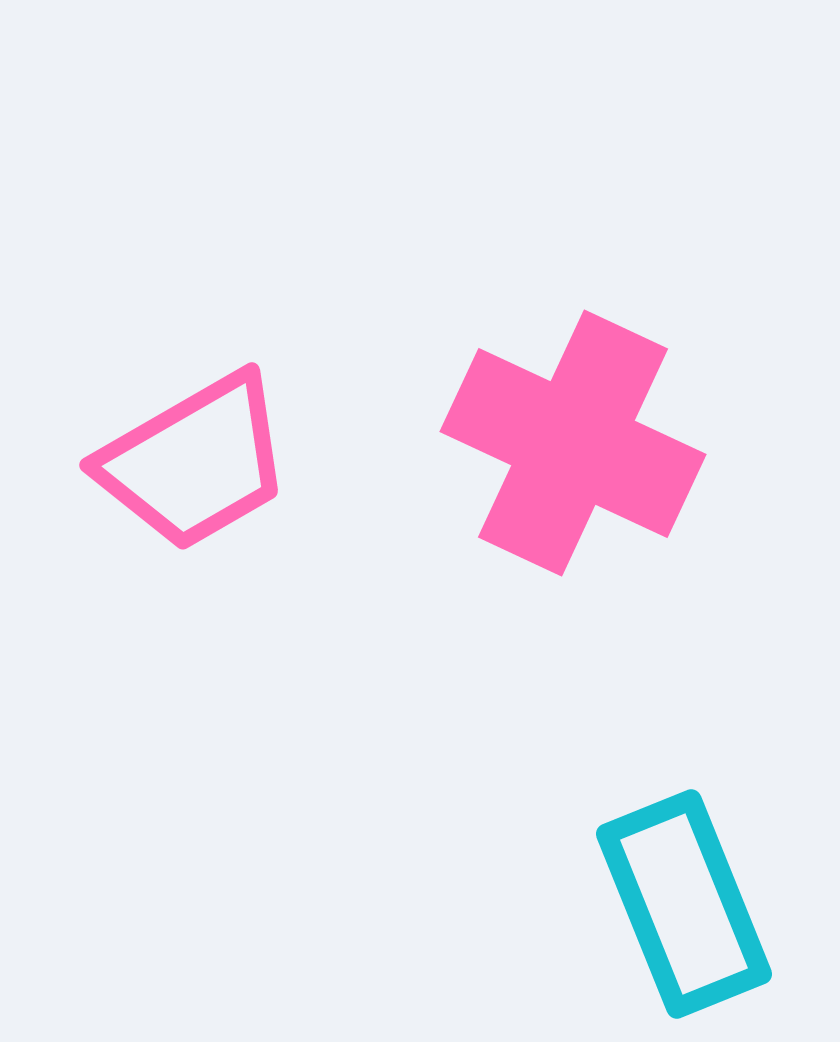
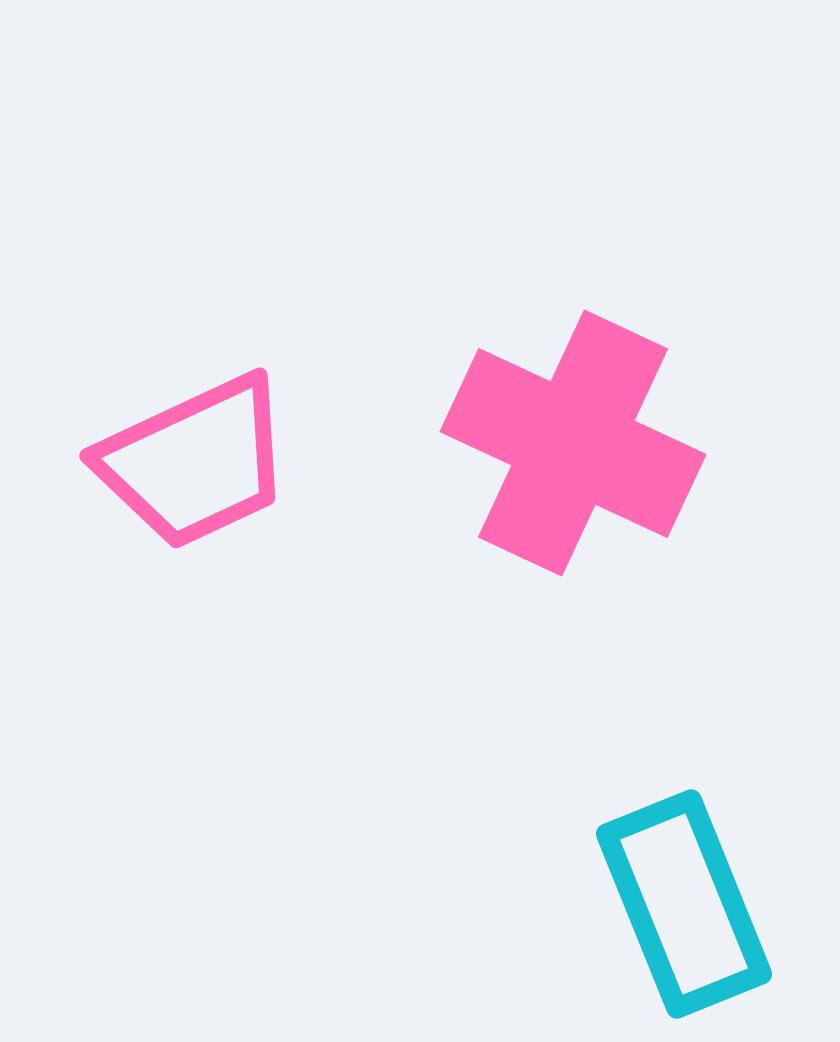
pink trapezoid: rotated 5 degrees clockwise
